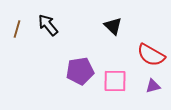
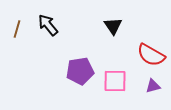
black triangle: rotated 12 degrees clockwise
